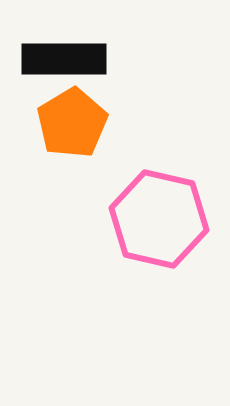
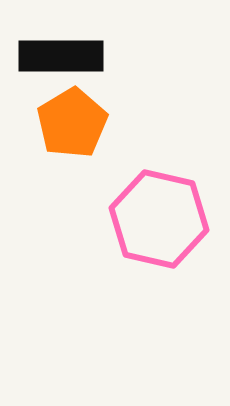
black rectangle: moved 3 px left, 3 px up
